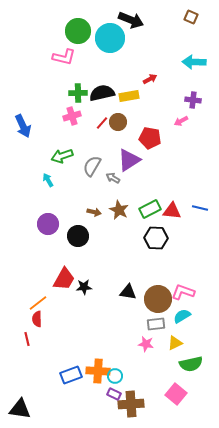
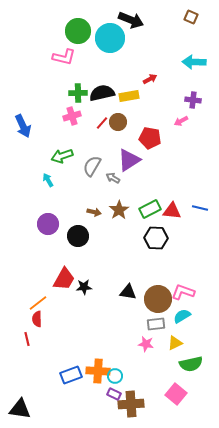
brown star at (119, 210): rotated 12 degrees clockwise
